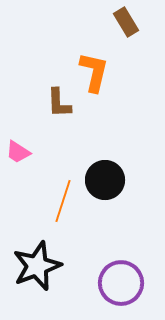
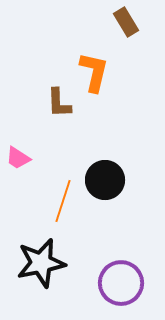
pink trapezoid: moved 6 px down
black star: moved 4 px right, 3 px up; rotated 9 degrees clockwise
